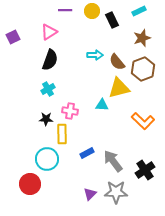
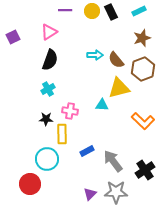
black rectangle: moved 1 px left, 8 px up
brown semicircle: moved 1 px left, 2 px up
blue rectangle: moved 2 px up
